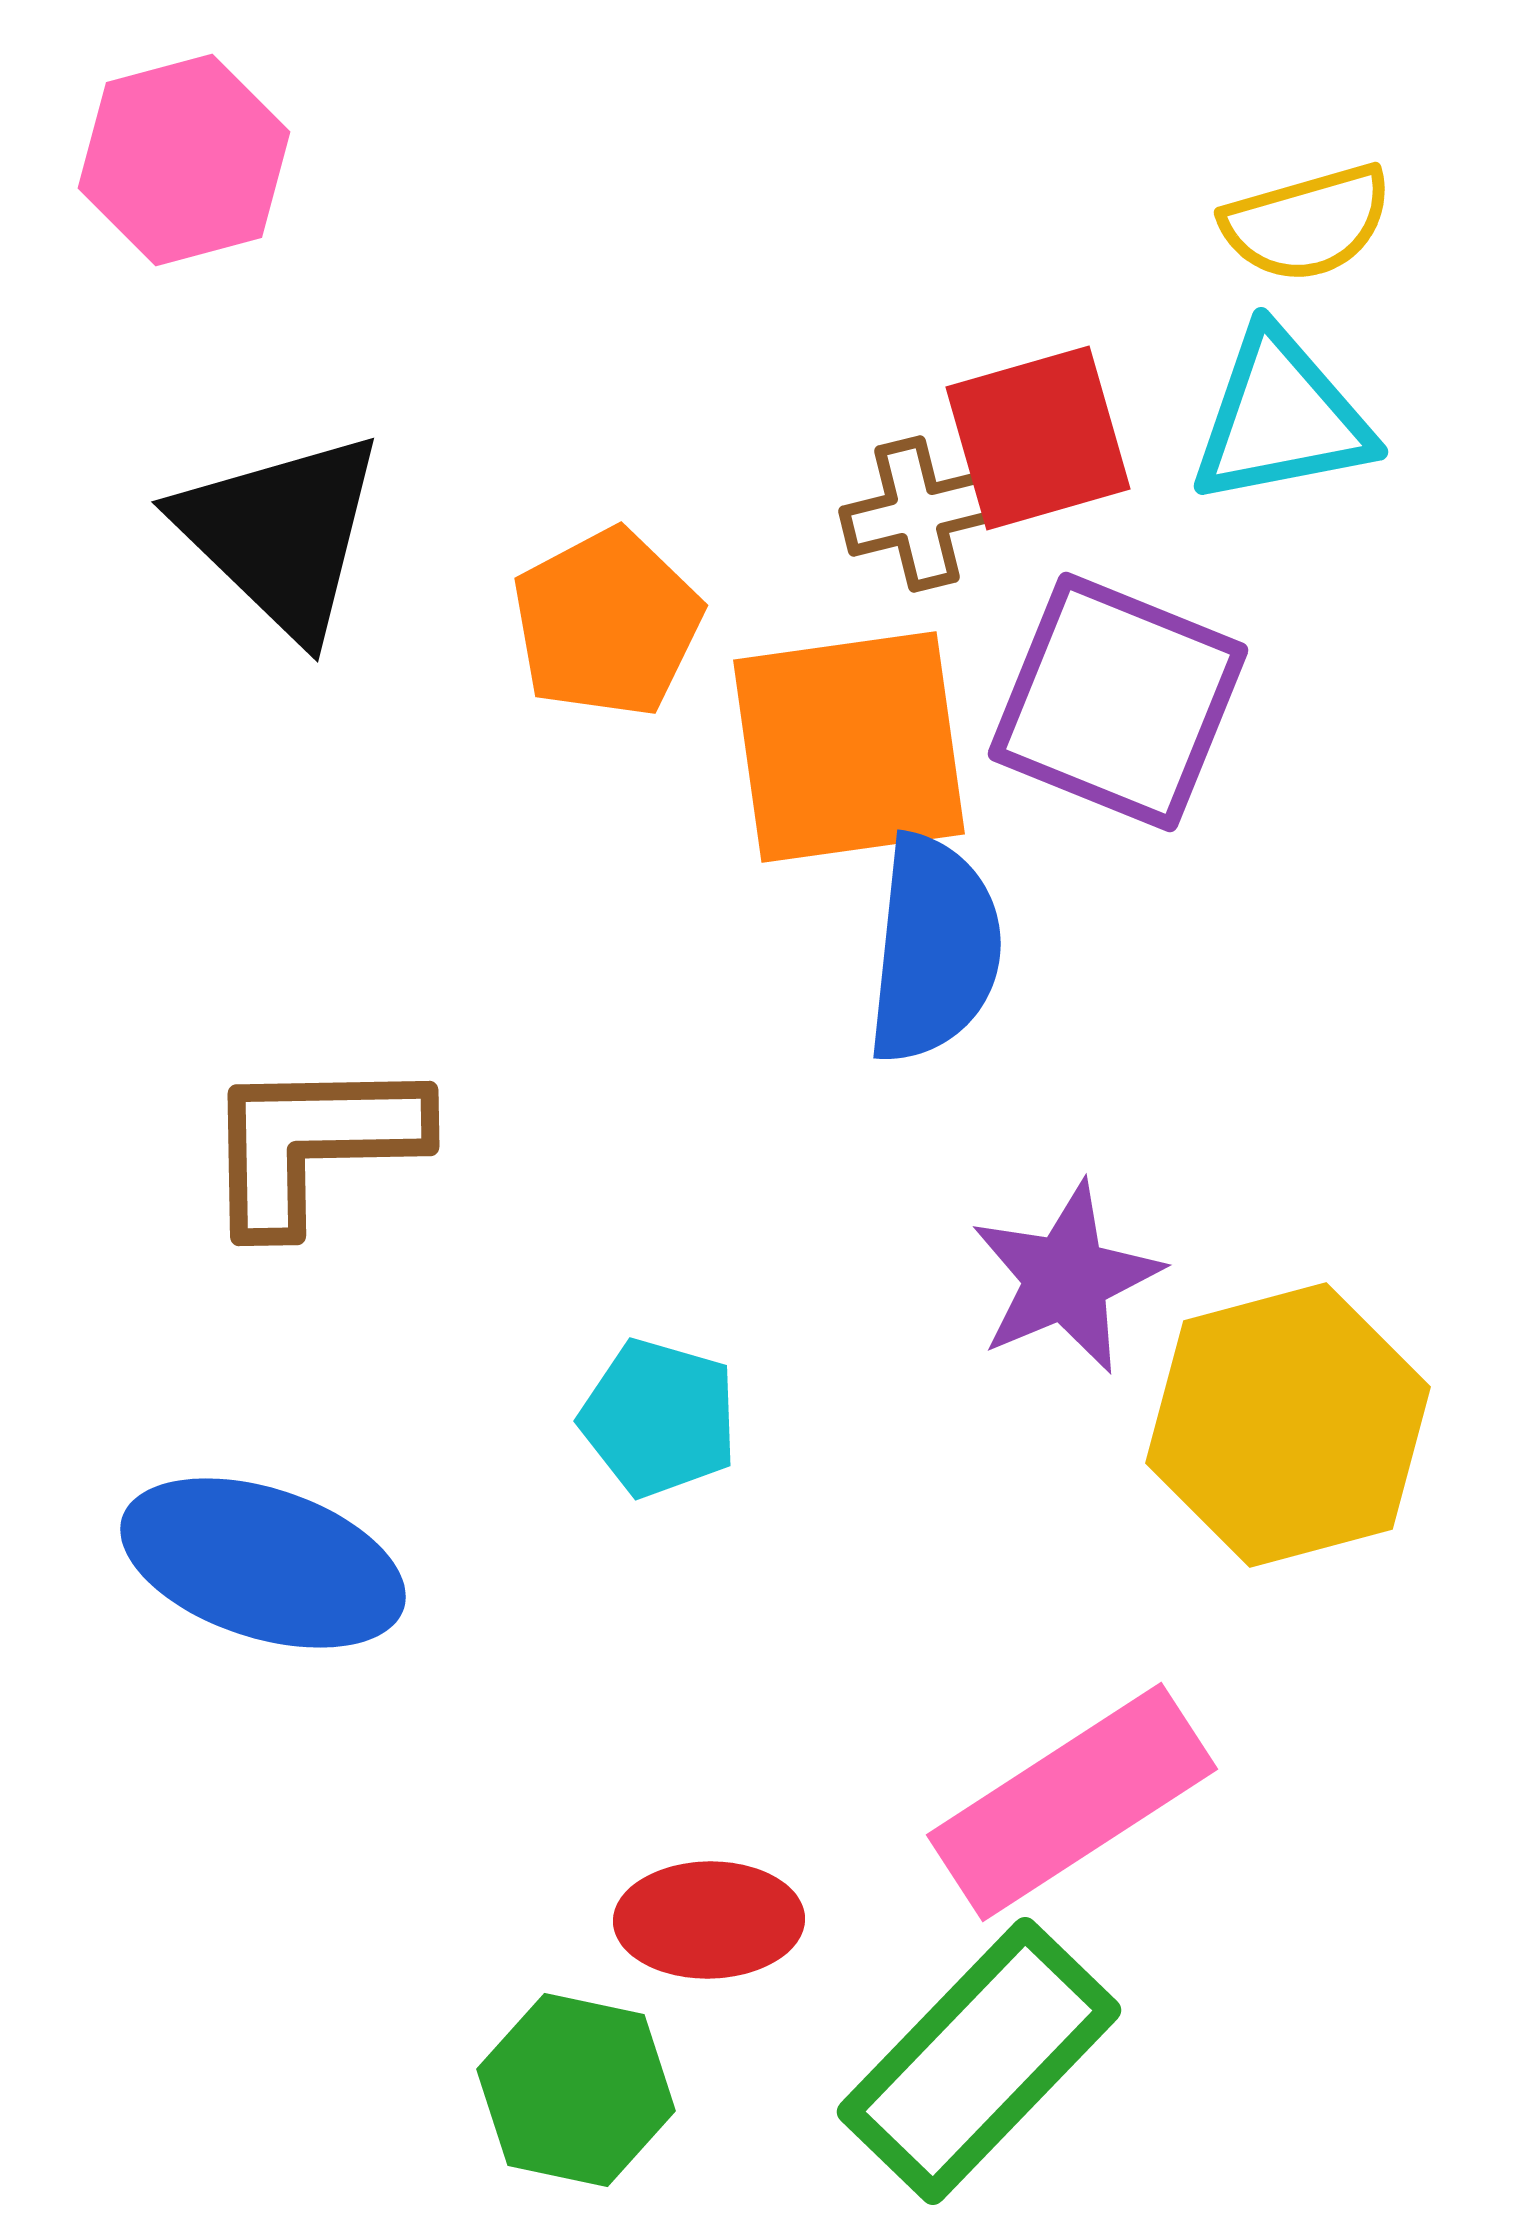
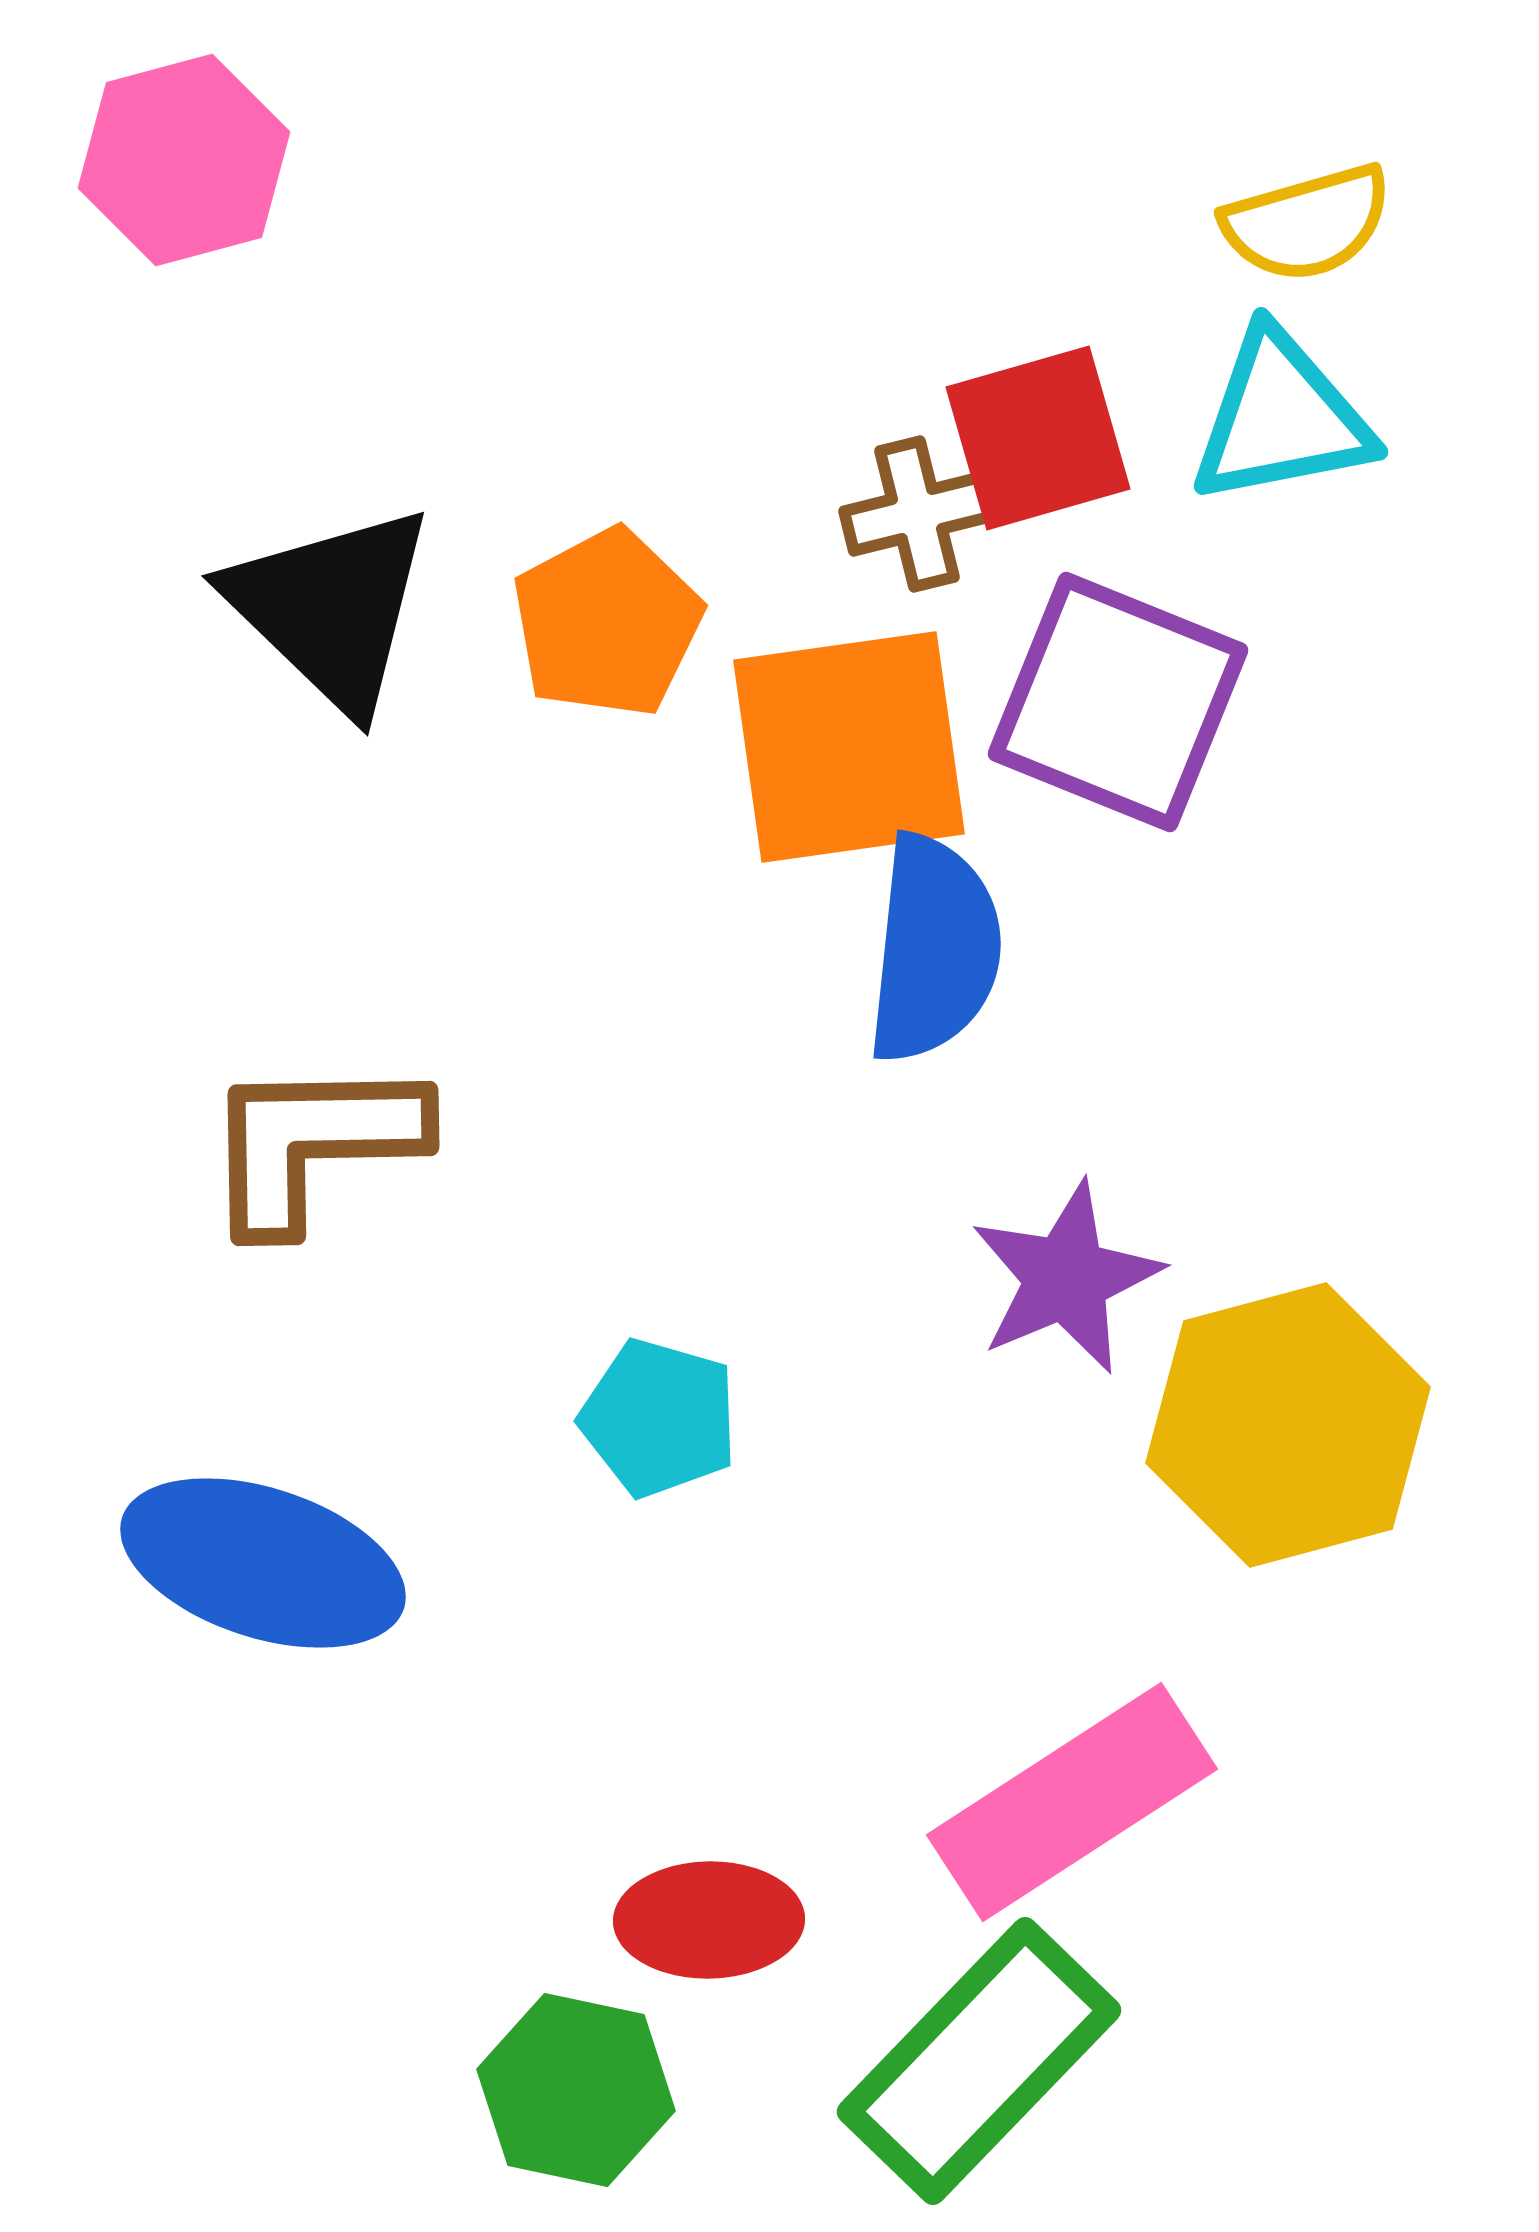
black triangle: moved 50 px right, 74 px down
